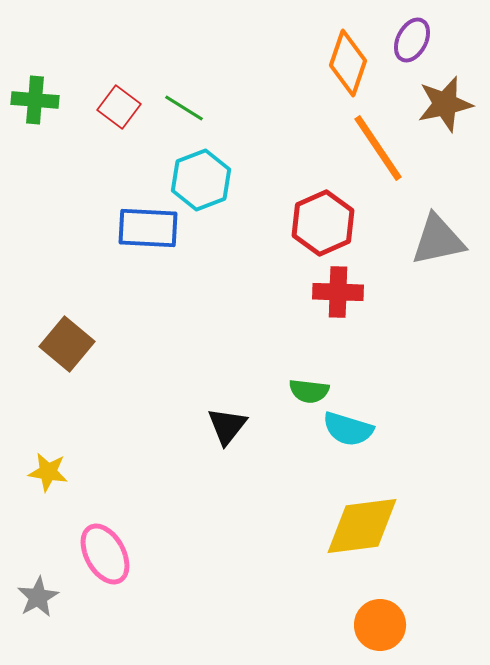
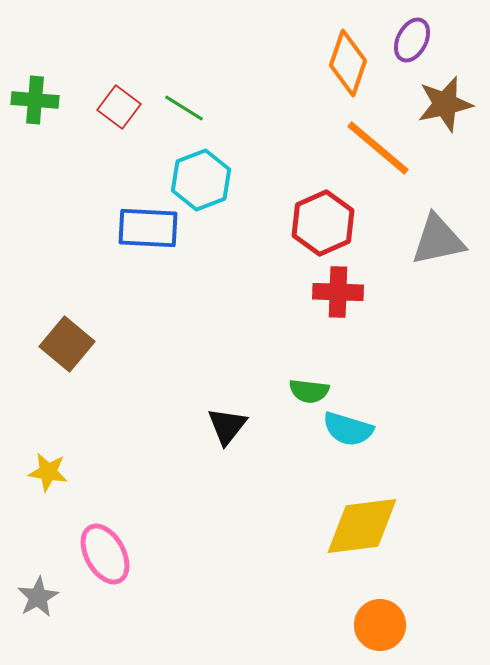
orange line: rotated 16 degrees counterclockwise
